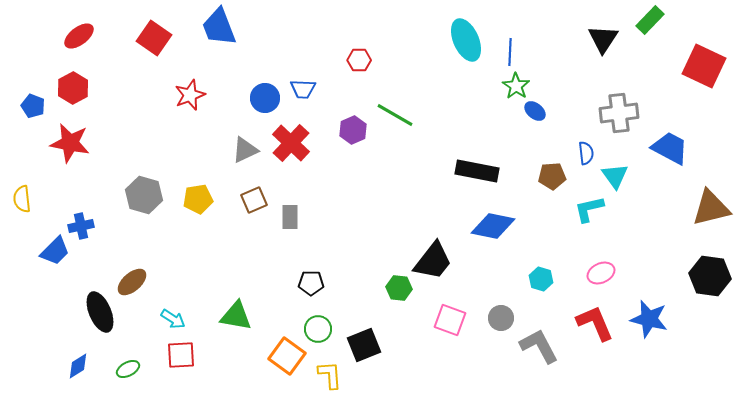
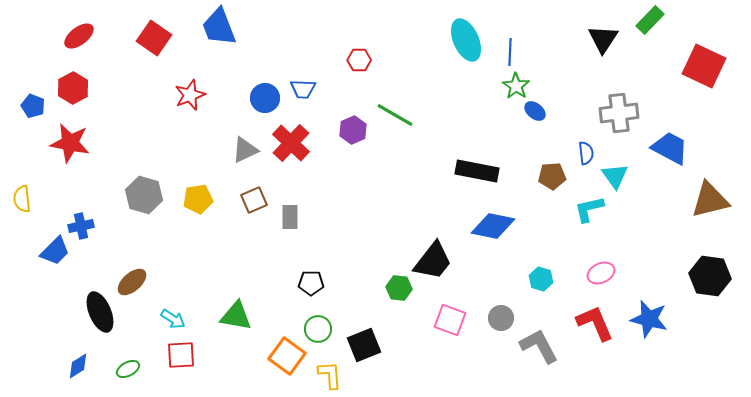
brown triangle at (711, 208): moved 1 px left, 8 px up
